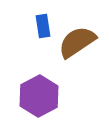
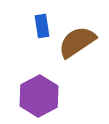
blue rectangle: moved 1 px left
